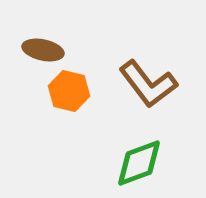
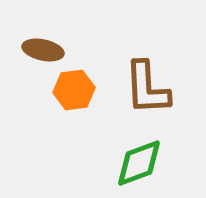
brown L-shape: moved 1 px left, 4 px down; rotated 34 degrees clockwise
orange hexagon: moved 5 px right, 1 px up; rotated 21 degrees counterclockwise
